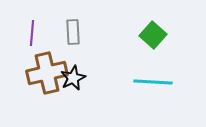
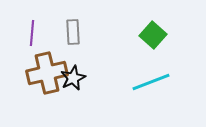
cyan line: moved 2 px left; rotated 24 degrees counterclockwise
